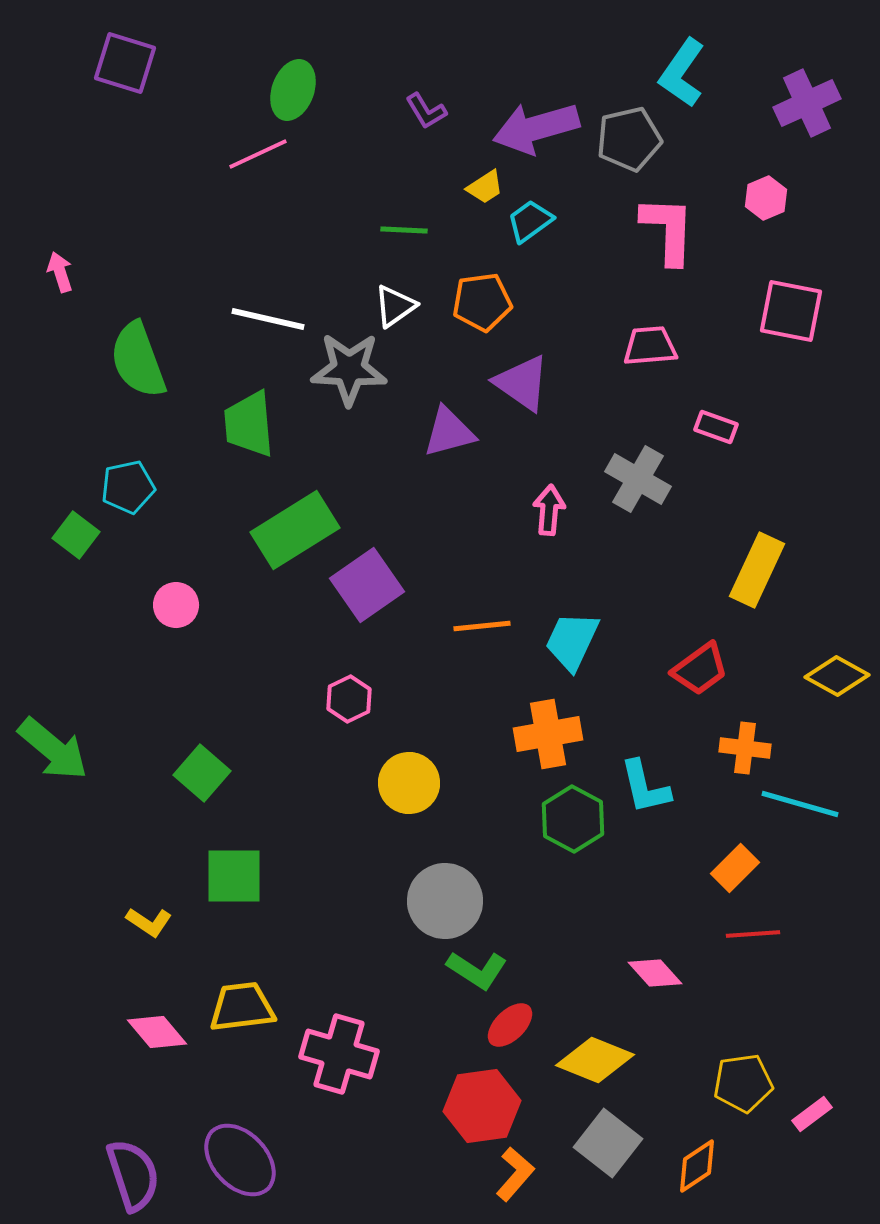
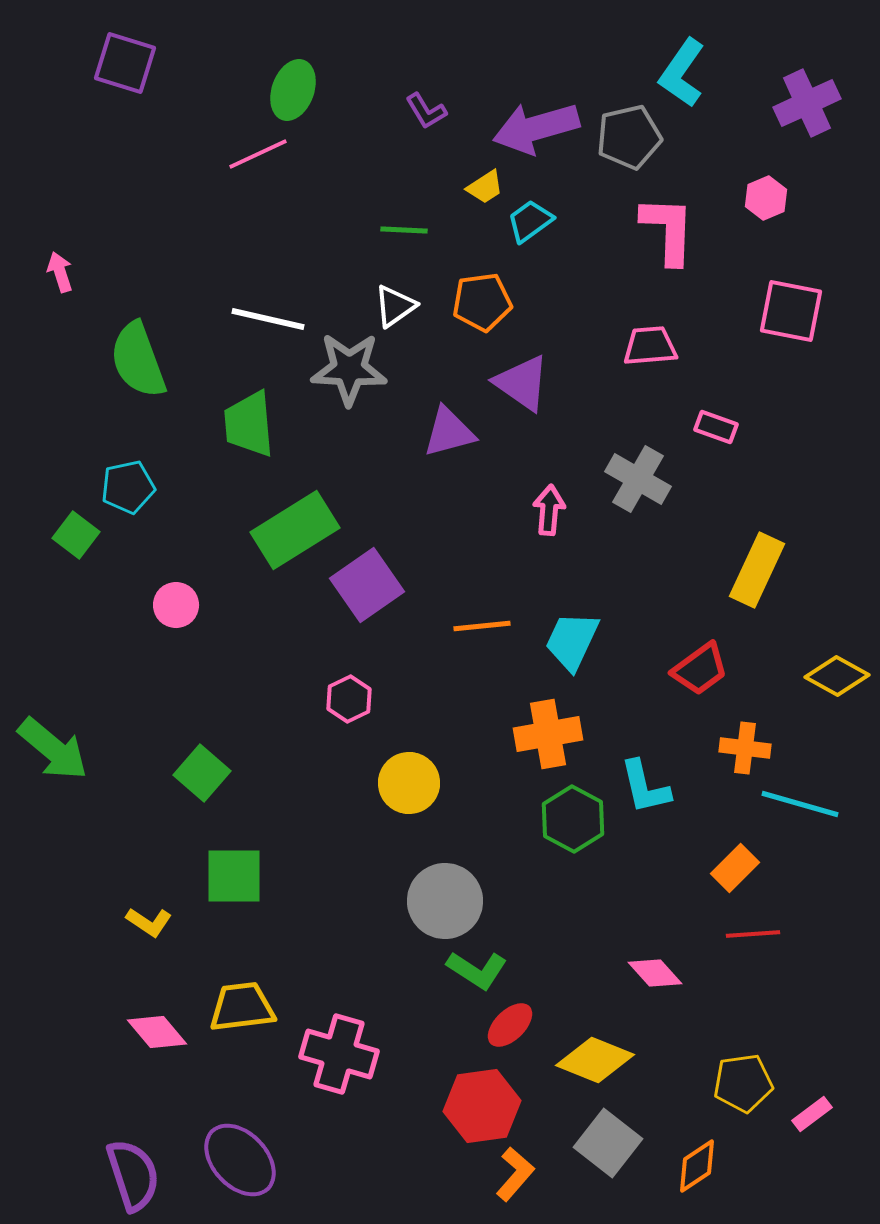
gray pentagon at (629, 139): moved 2 px up
